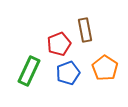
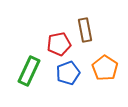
red pentagon: rotated 10 degrees clockwise
